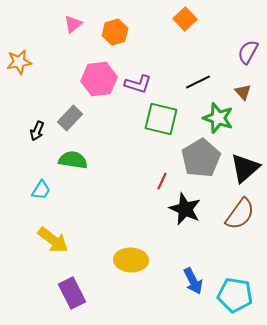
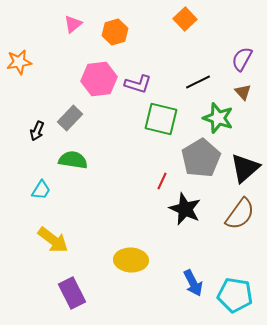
purple semicircle: moved 6 px left, 7 px down
blue arrow: moved 2 px down
